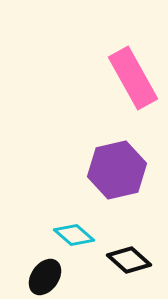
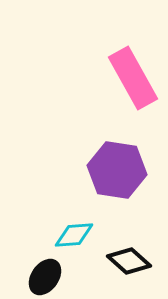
purple hexagon: rotated 22 degrees clockwise
cyan diamond: rotated 45 degrees counterclockwise
black diamond: moved 1 px down
